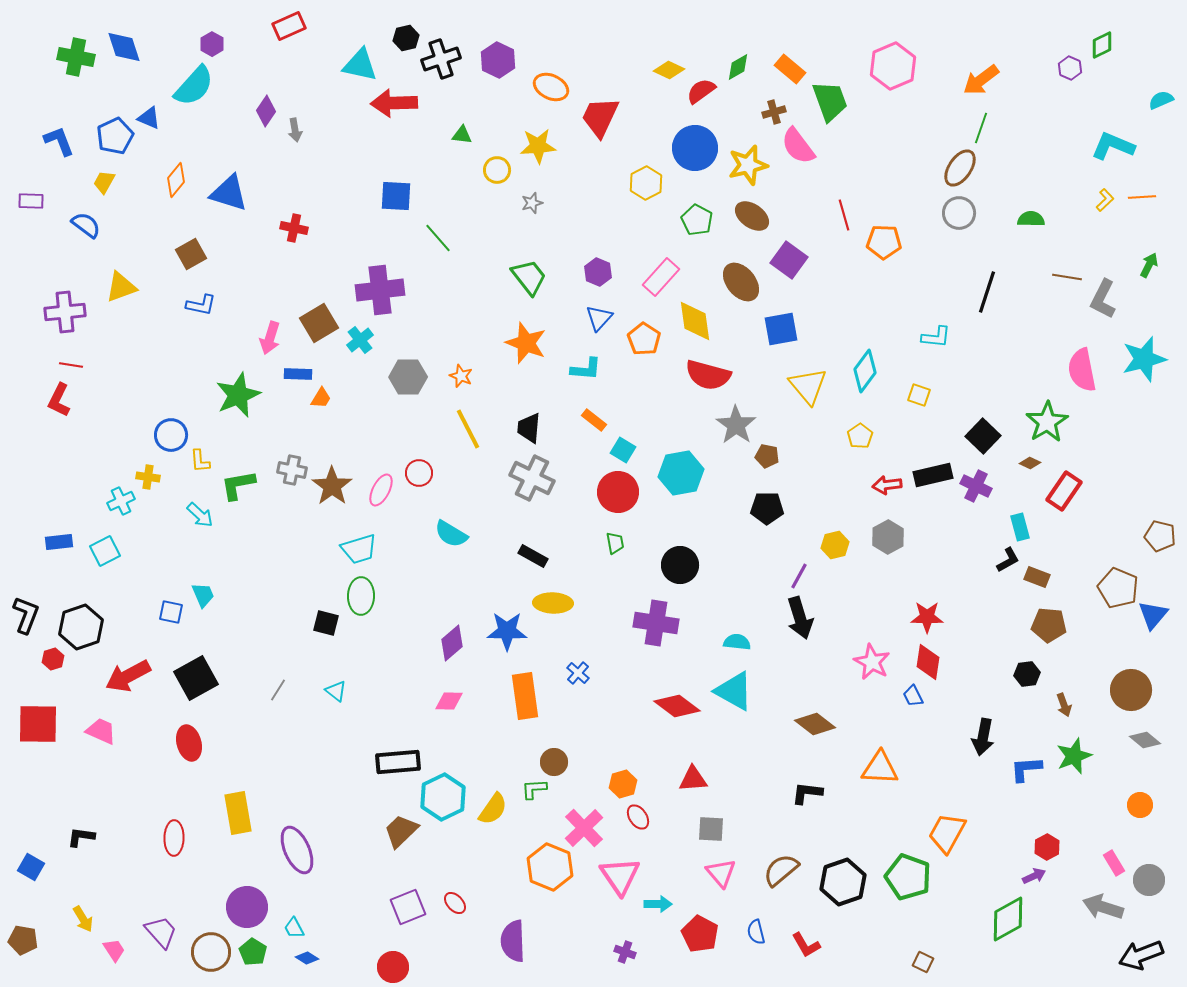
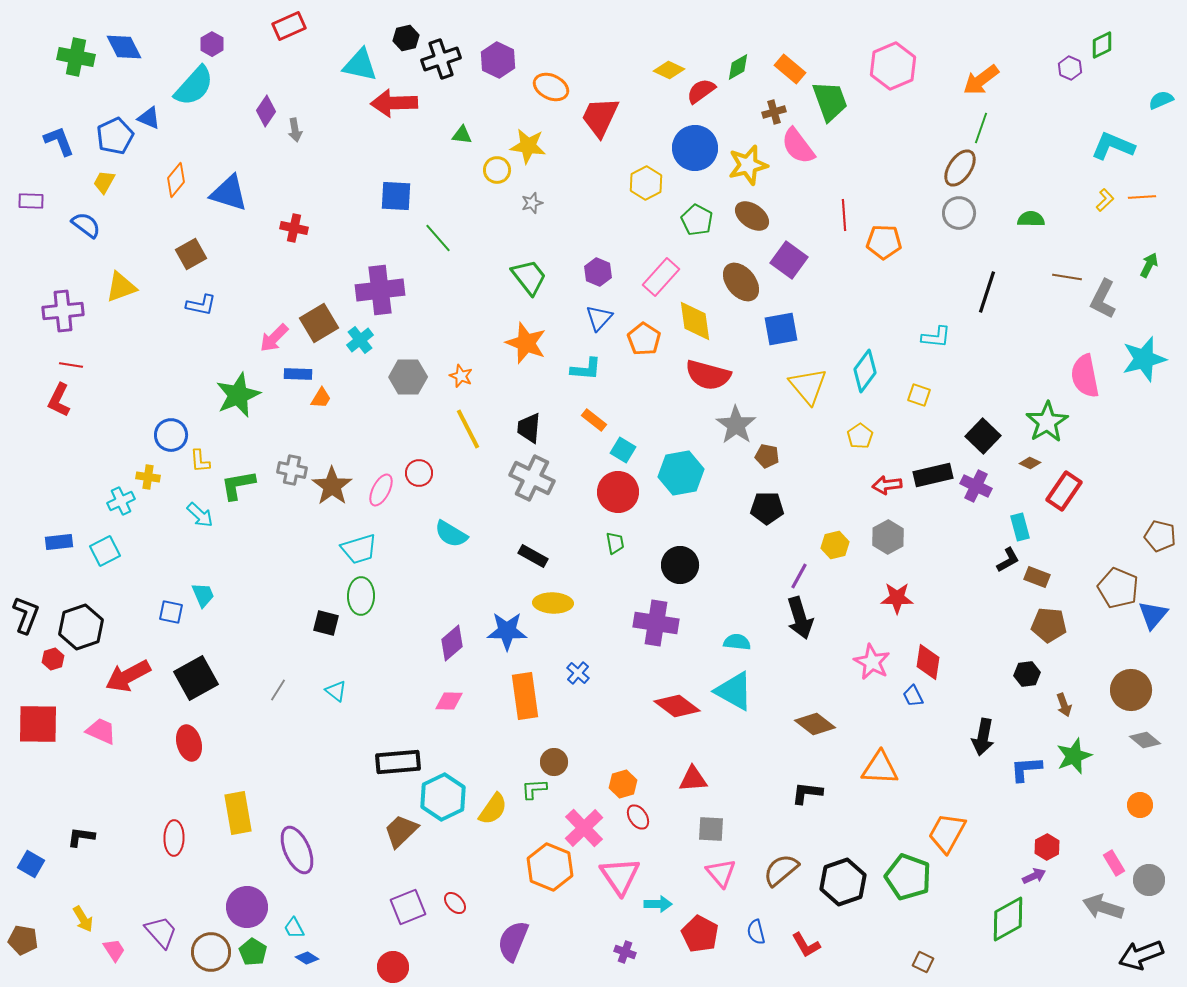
blue diamond at (124, 47): rotated 9 degrees counterclockwise
yellow star at (538, 146): moved 10 px left; rotated 12 degrees clockwise
red line at (844, 215): rotated 12 degrees clockwise
purple cross at (65, 312): moved 2 px left, 1 px up
pink arrow at (270, 338): moved 4 px right; rotated 28 degrees clockwise
pink semicircle at (1082, 370): moved 3 px right, 6 px down
red star at (927, 617): moved 30 px left, 19 px up
blue square at (31, 867): moved 3 px up
purple semicircle at (513, 941): rotated 24 degrees clockwise
